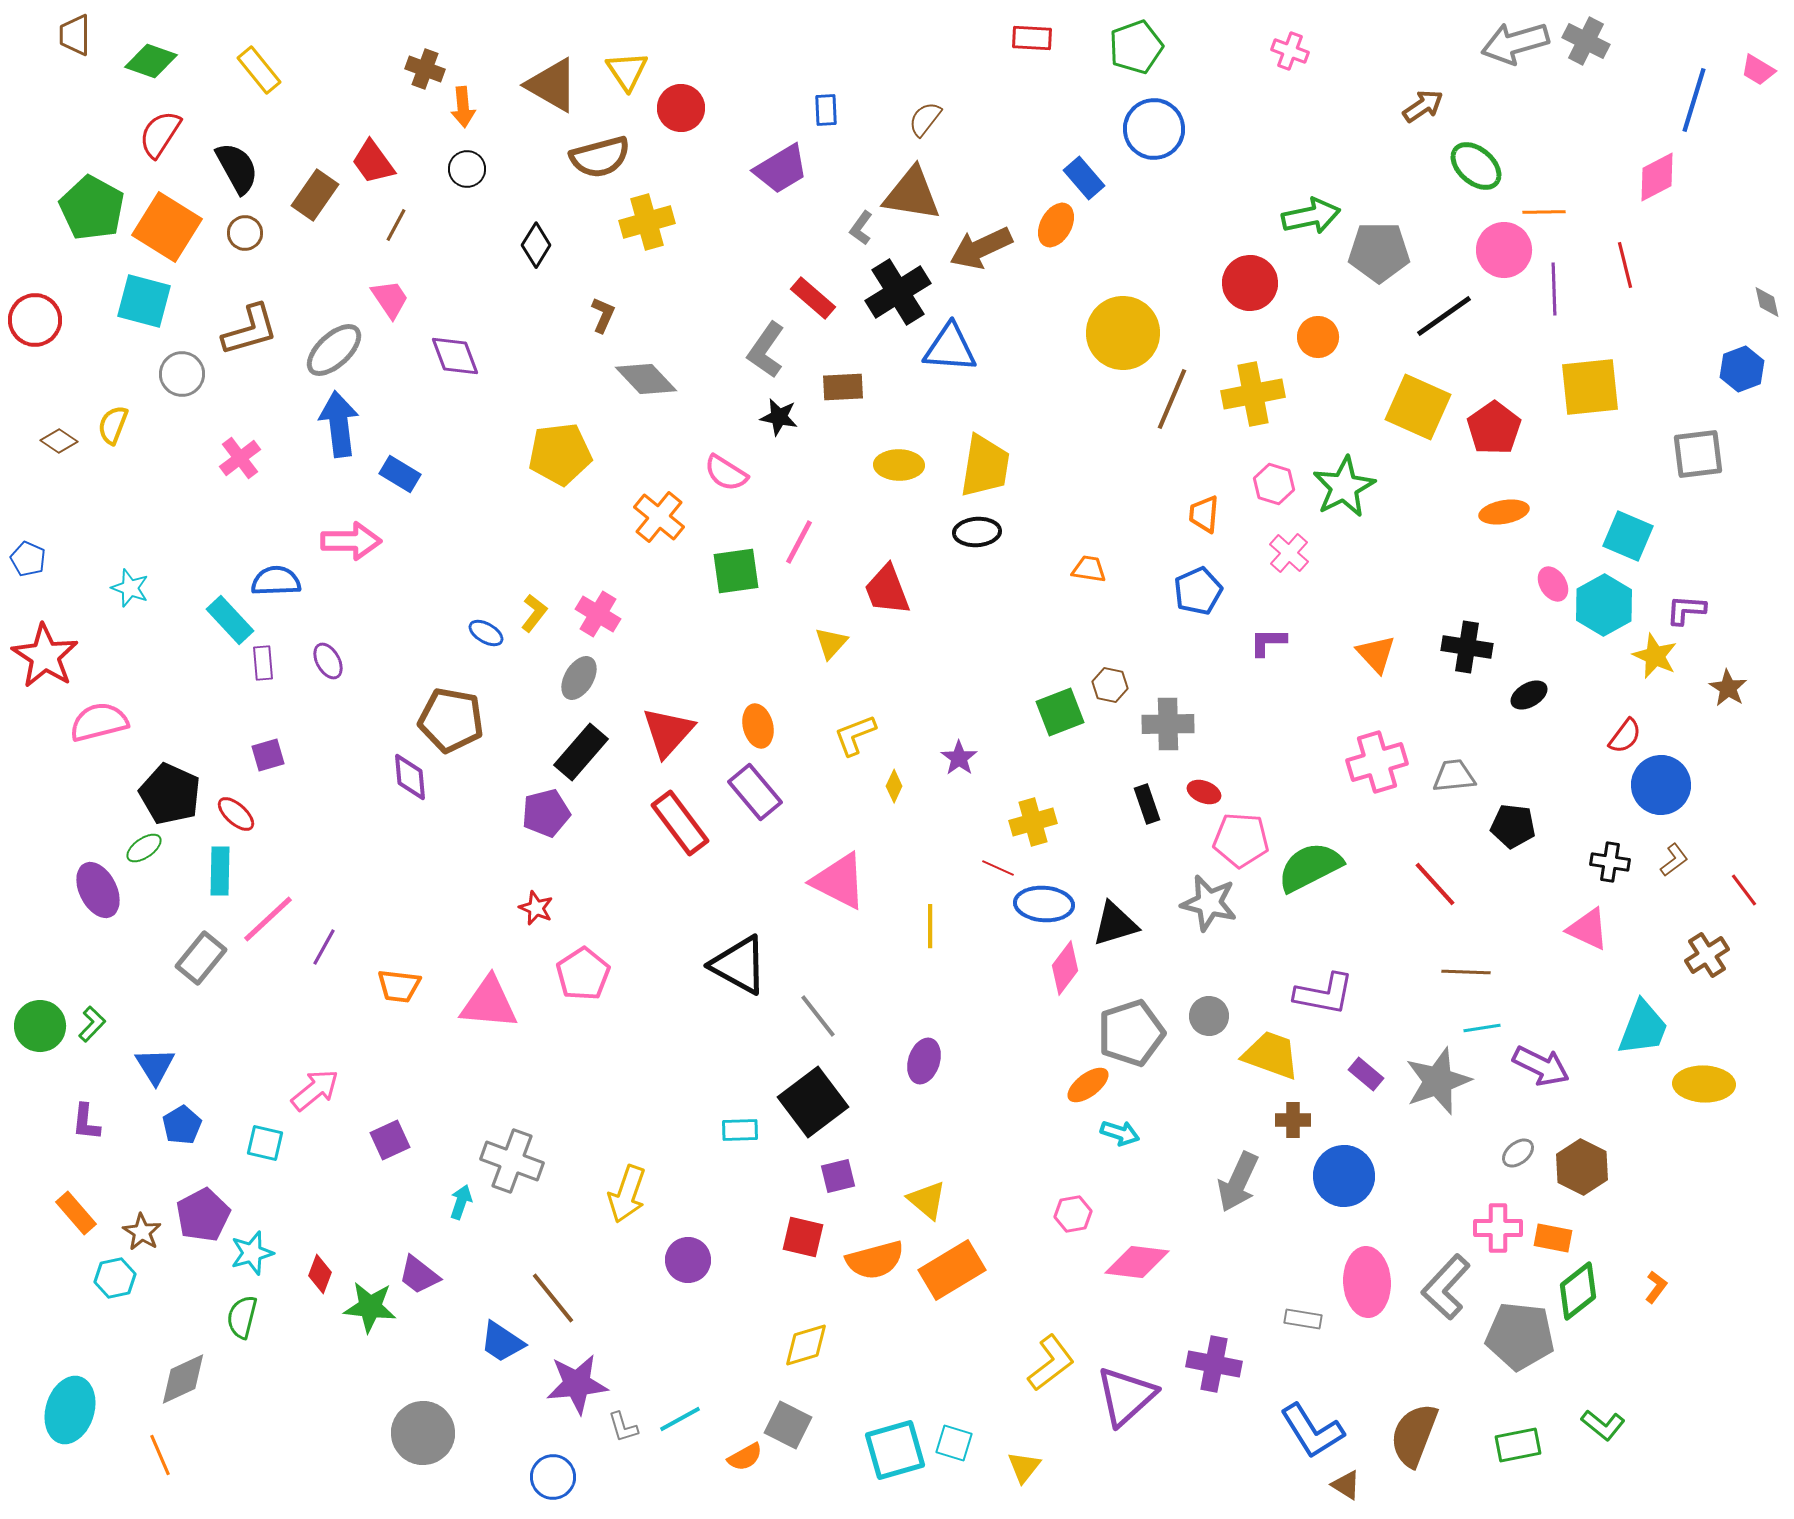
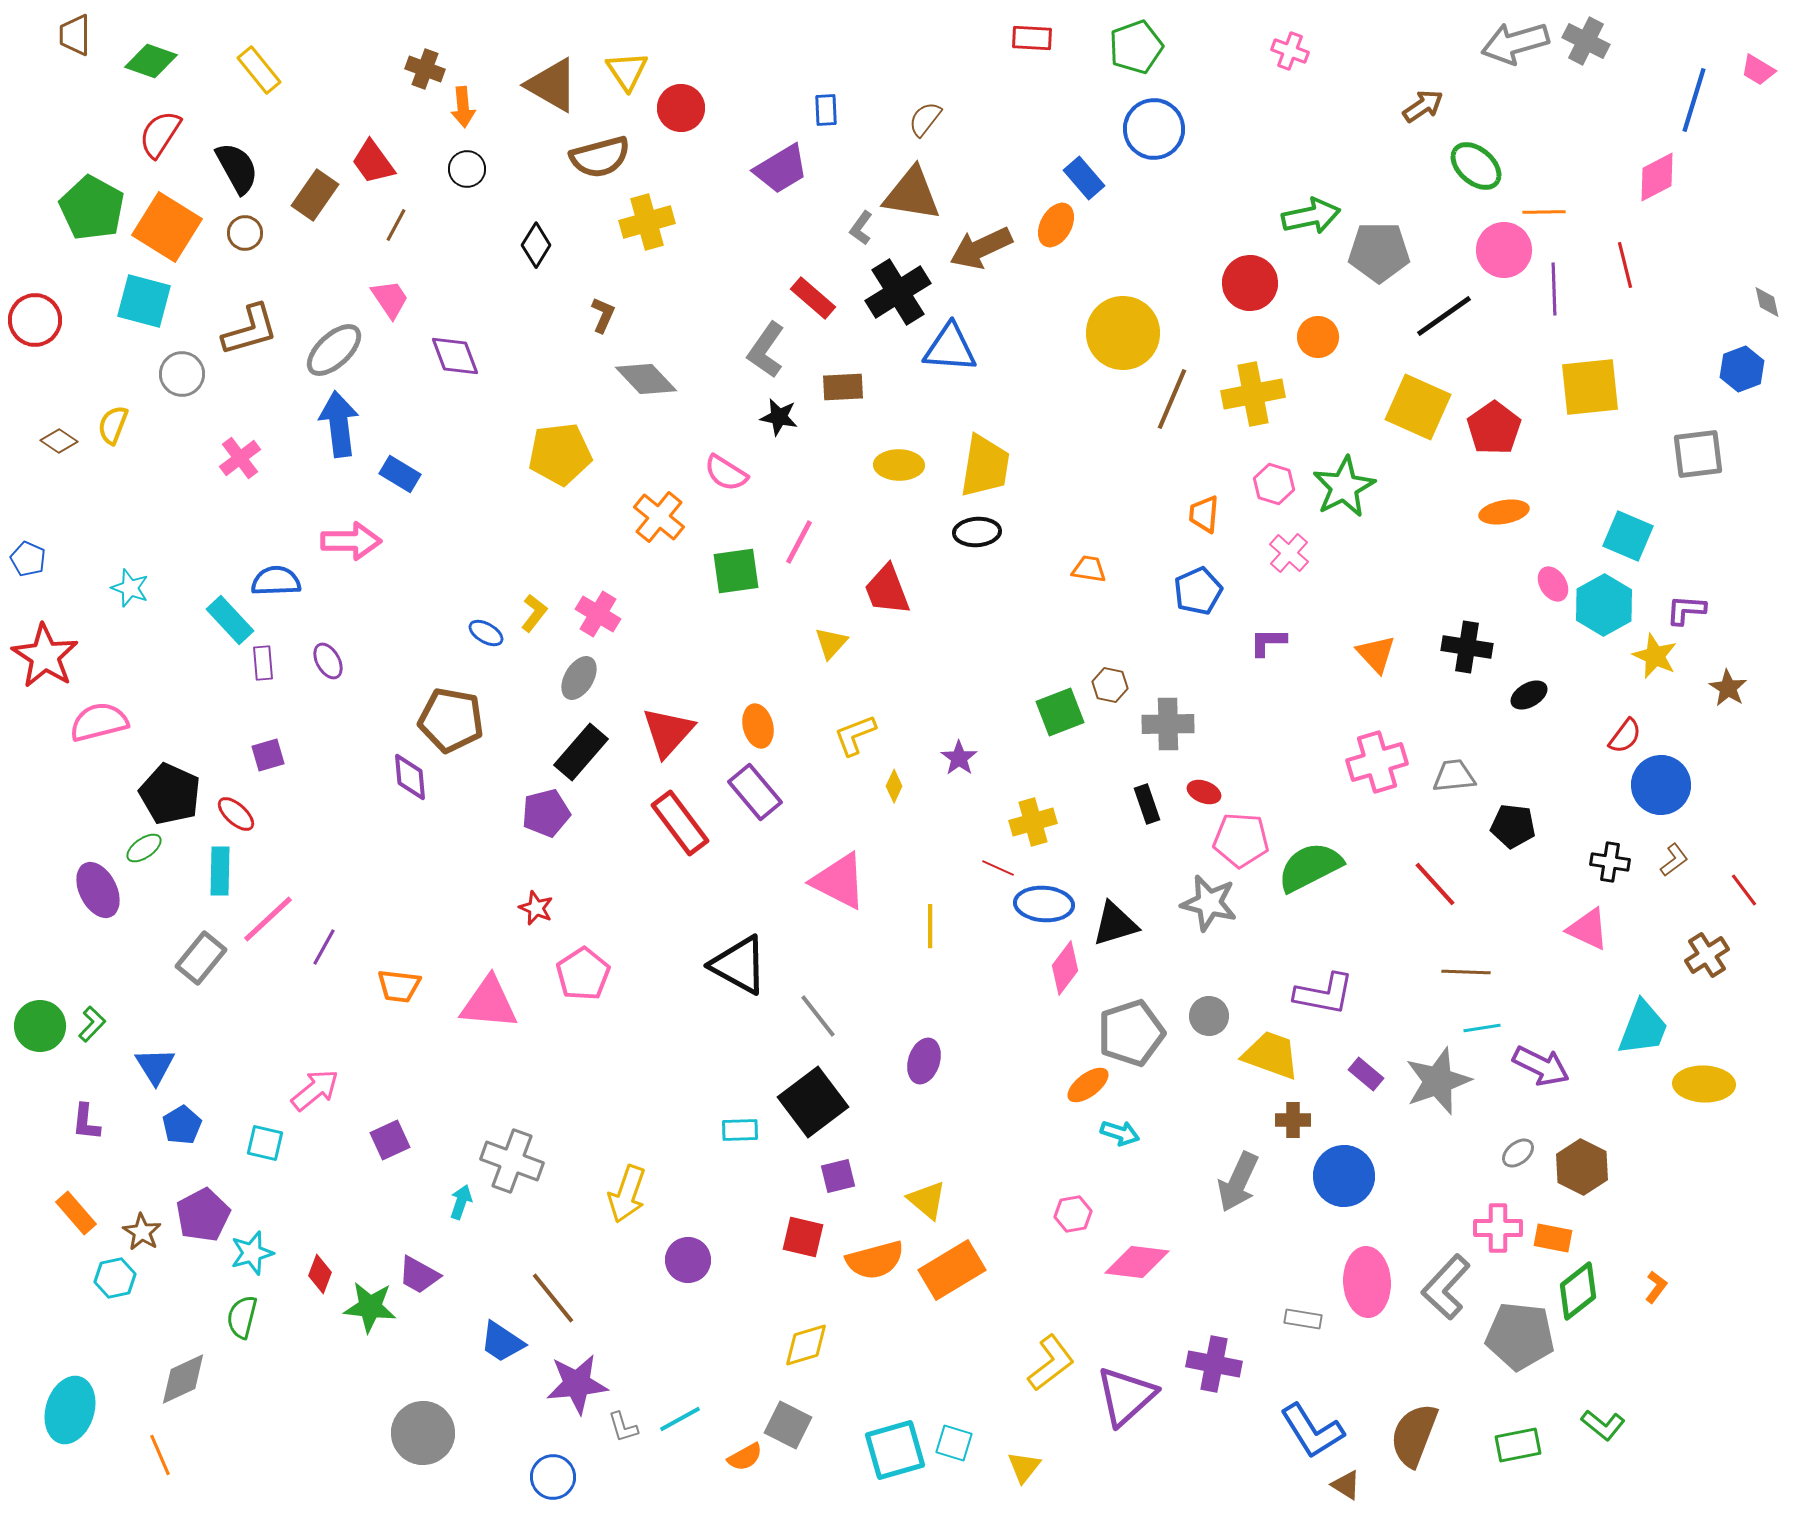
purple trapezoid at (419, 1275): rotated 9 degrees counterclockwise
